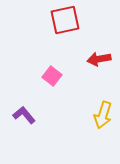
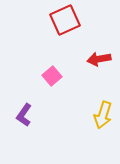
red square: rotated 12 degrees counterclockwise
pink square: rotated 12 degrees clockwise
purple L-shape: rotated 105 degrees counterclockwise
